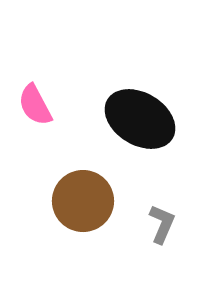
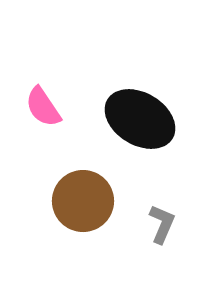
pink semicircle: moved 8 px right, 2 px down; rotated 6 degrees counterclockwise
